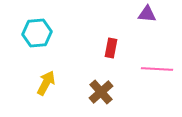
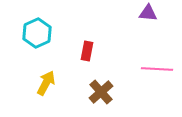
purple triangle: moved 1 px right, 1 px up
cyan hexagon: rotated 20 degrees counterclockwise
red rectangle: moved 24 px left, 3 px down
